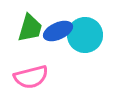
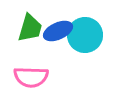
pink semicircle: rotated 16 degrees clockwise
